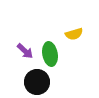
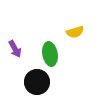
yellow semicircle: moved 1 px right, 2 px up
purple arrow: moved 10 px left, 2 px up; rotated 18 degrees clockwise
